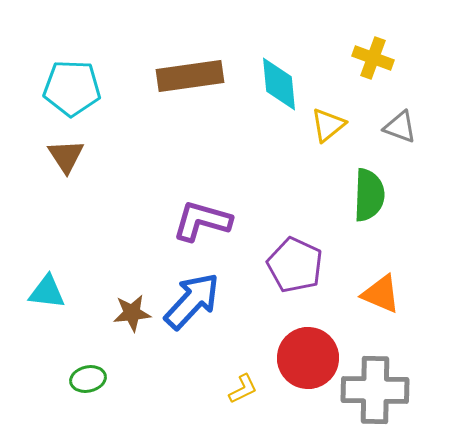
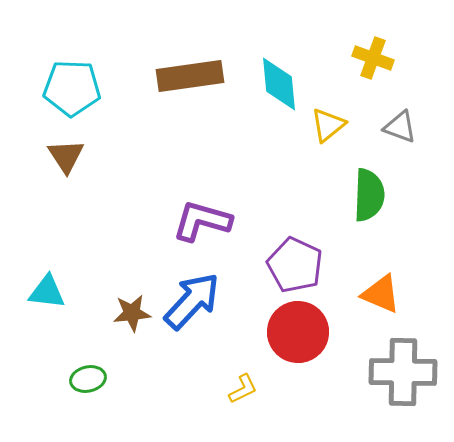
red circle: moved 10 px left, 26 px up
gray cross: moved 28 px right, 18 px up
